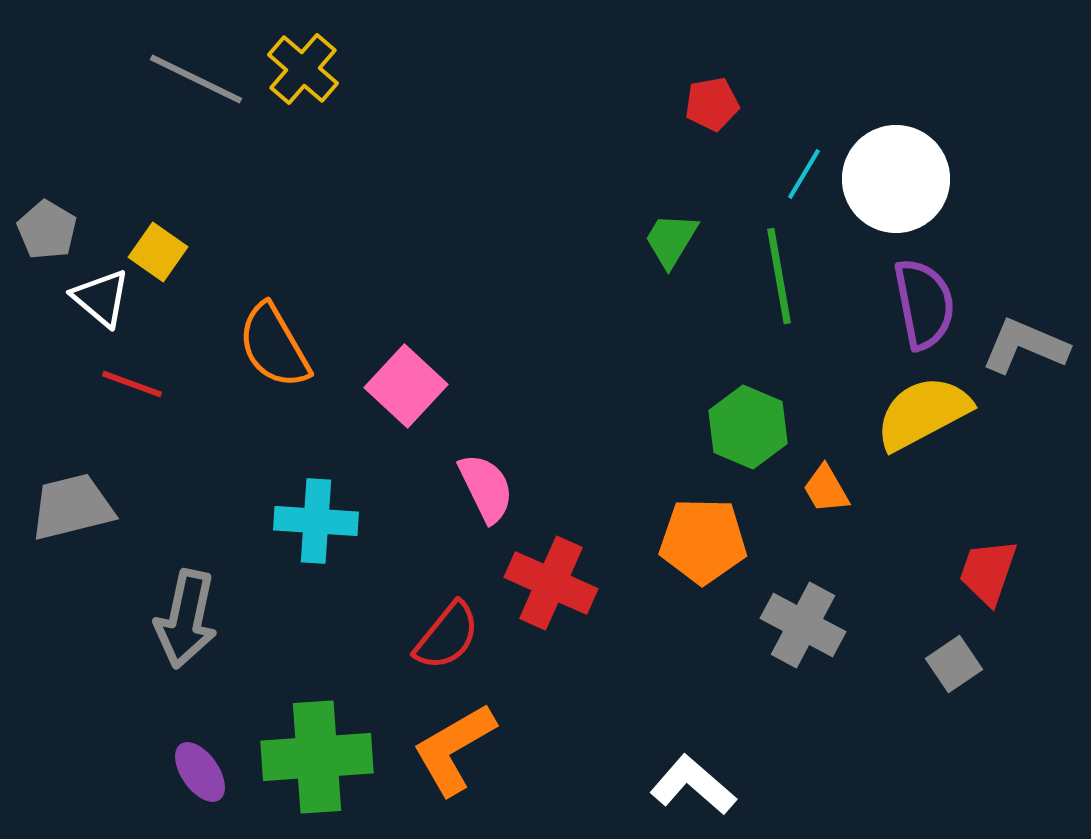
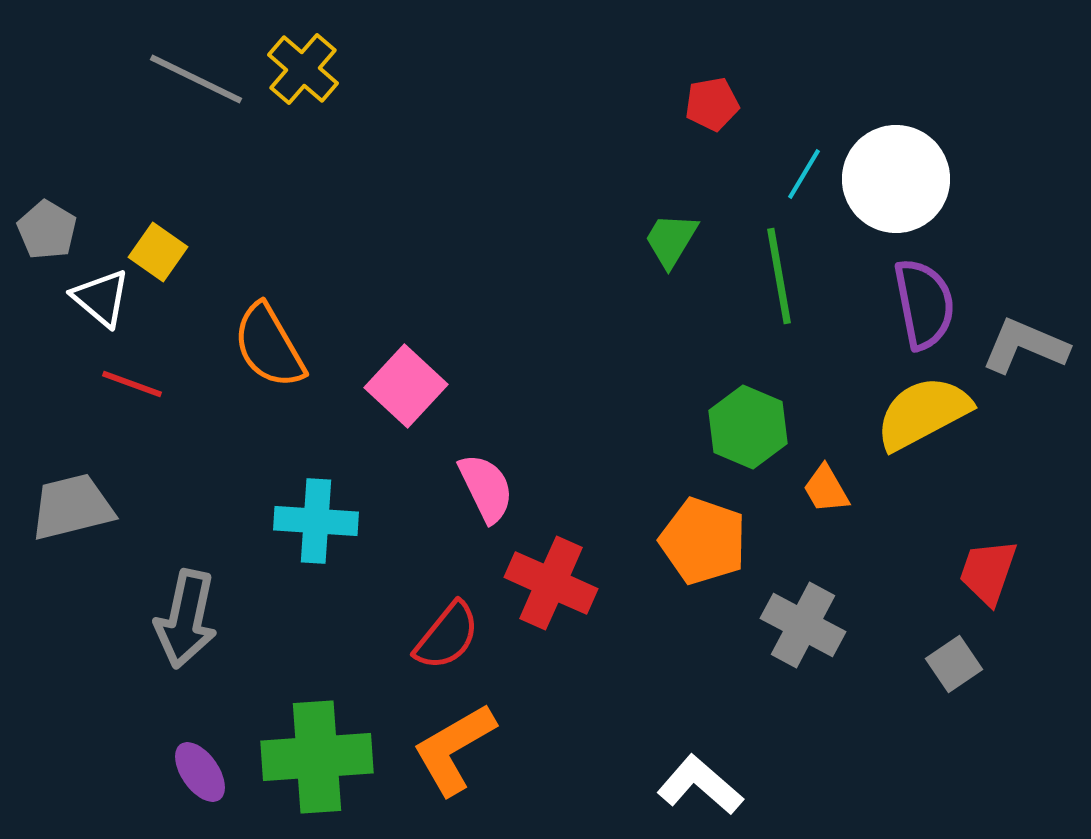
orange semicircle: moved 5 px left
orange pentagon: rotated 18 degrees clockwise
white L-shape: moved 7 px right
